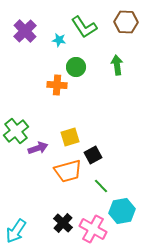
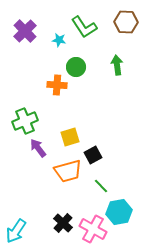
green cross: moved 9 px right, 10 px up; rotated 15 degrees clockwise
purple arrow: rotated 108 degrees counterclockwise
cyan hexagon: moved 3 px left, 1 px down
